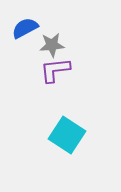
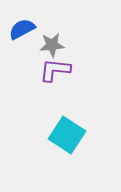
blue semicircle: moved 3 px left, 1 px down
purple L-shape: rotated 12 degrees clockwise
